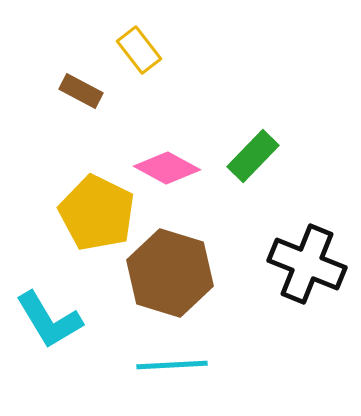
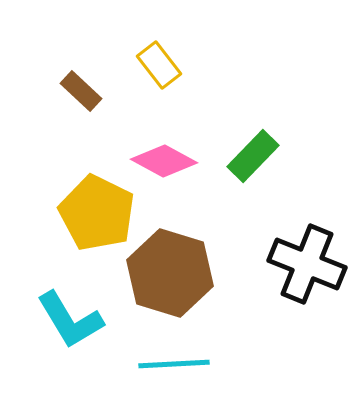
yellow rectangle: moved 20 px right, 15 px down
brown rectangle: rotated 15 degrees clockwise
pink diamond: moved 3 px left, 7 px up
cyan L-shape: moved 21 px right
cyan line: moved 2 px right, 1 px up
